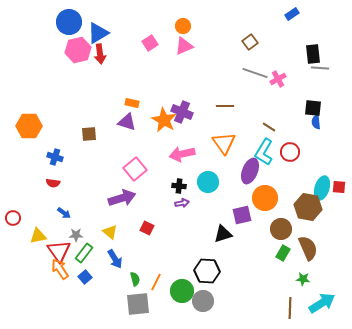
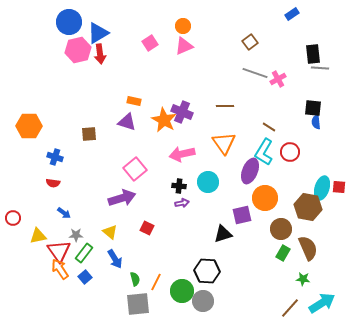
orange rectangle at (132, 103): moved 2 px right, 2 px up
brown line at (290, 308): rotated 40 degrees clockwise
